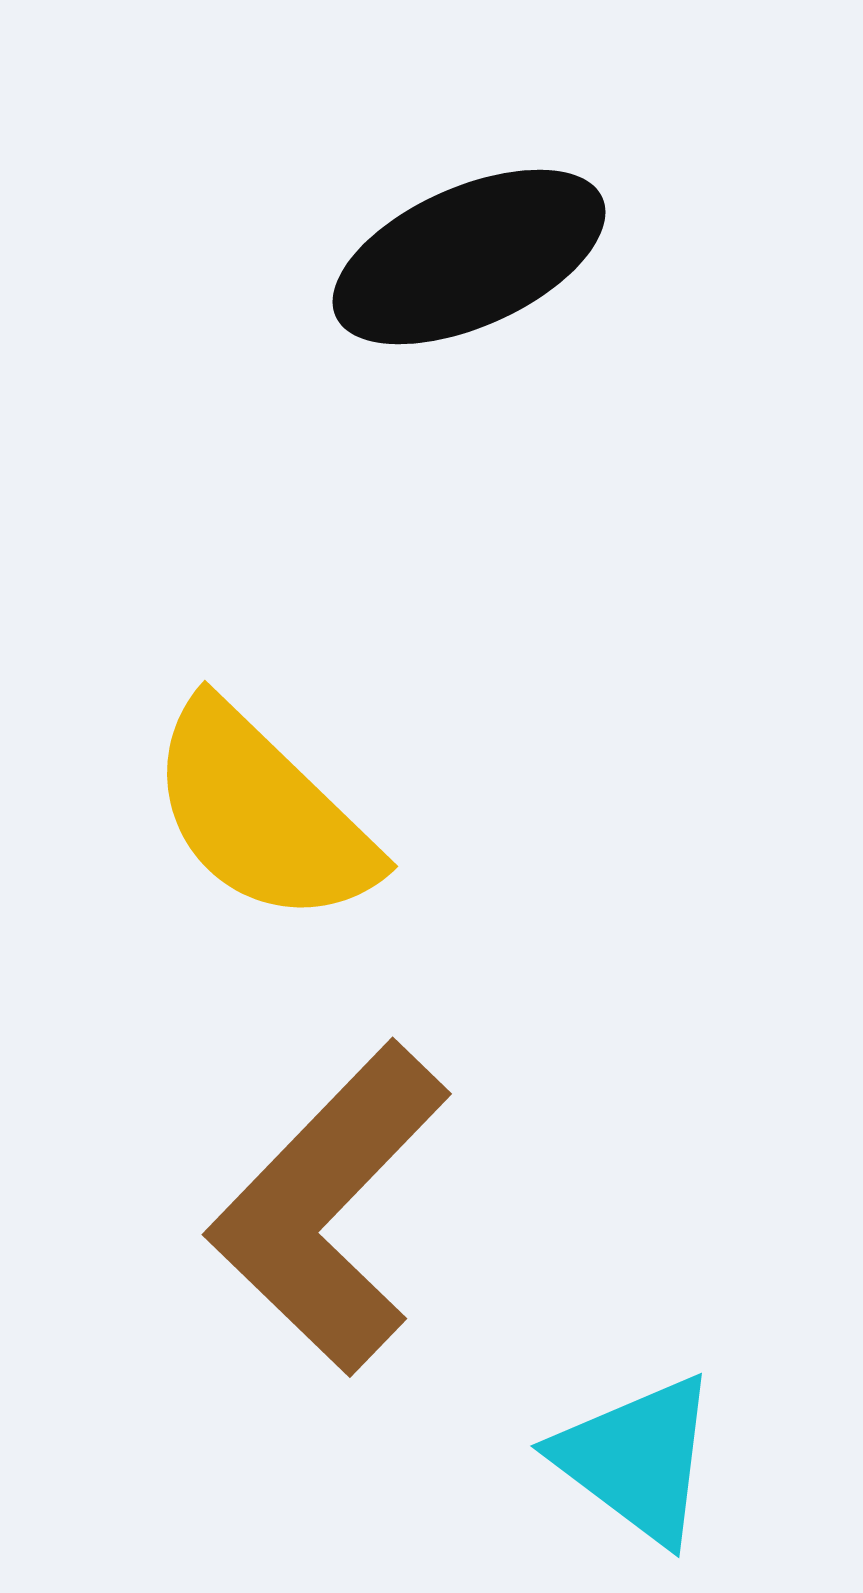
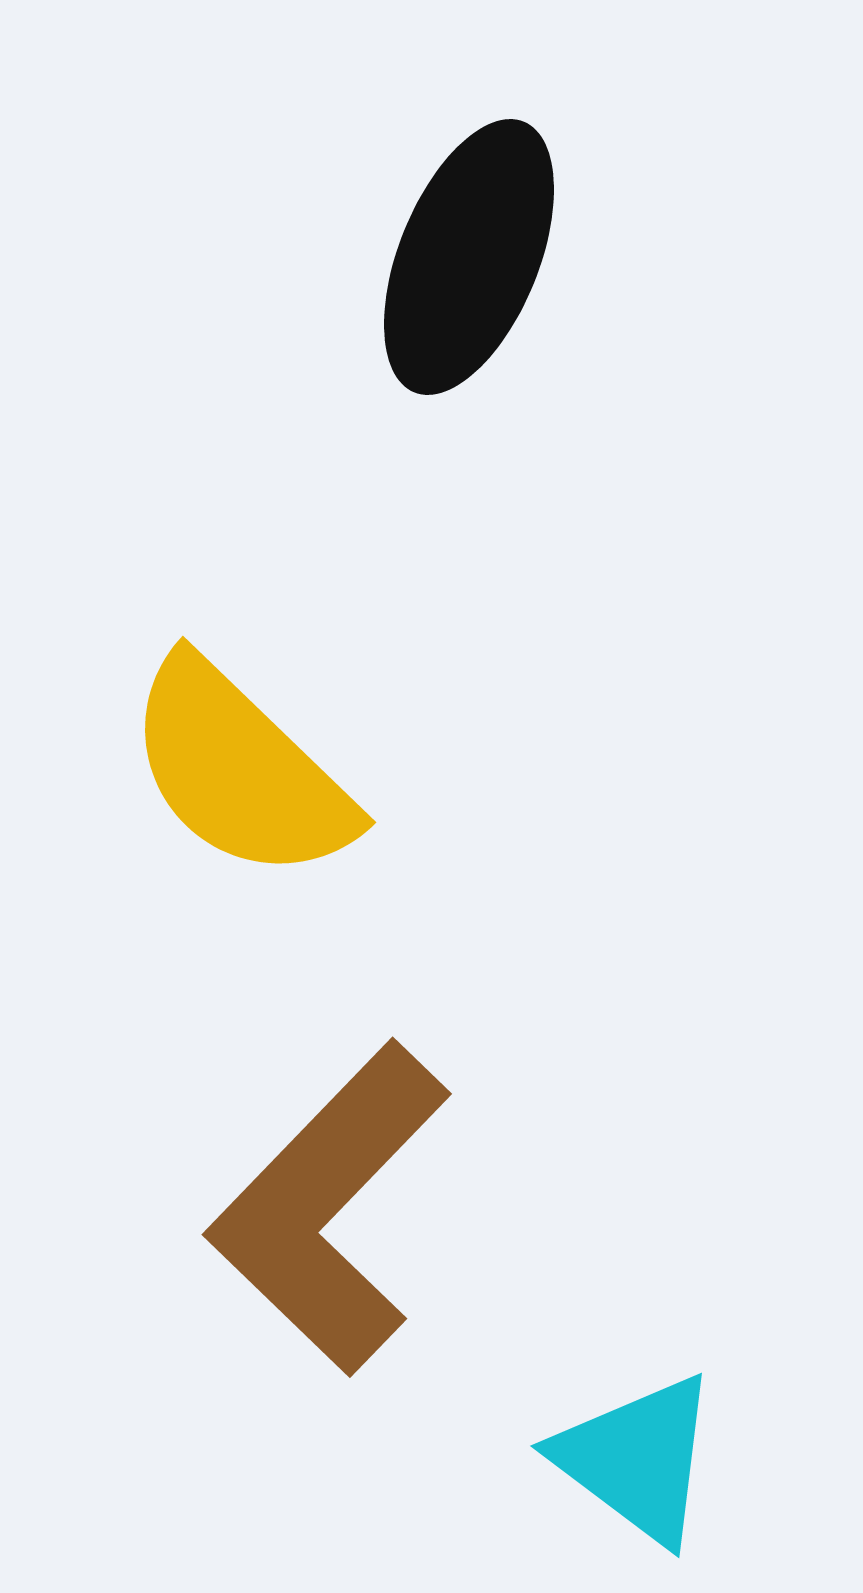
black ellipse: rotated 44 degrees counterclockwise
yellow semicircle: moved 22 px left, 44 px up
